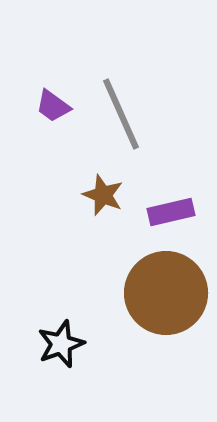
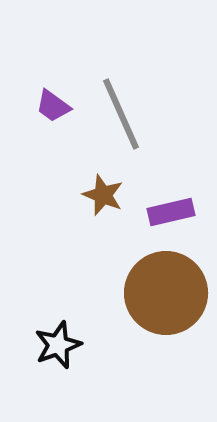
black star: moved 3 px left, 1 px down
